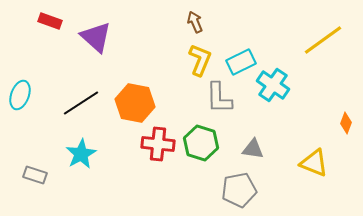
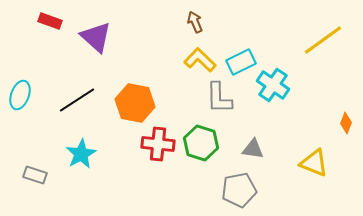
yellow L-shape: rotated 68 degrees counterclockwise
black line: moved 4 px left, 3 px up
